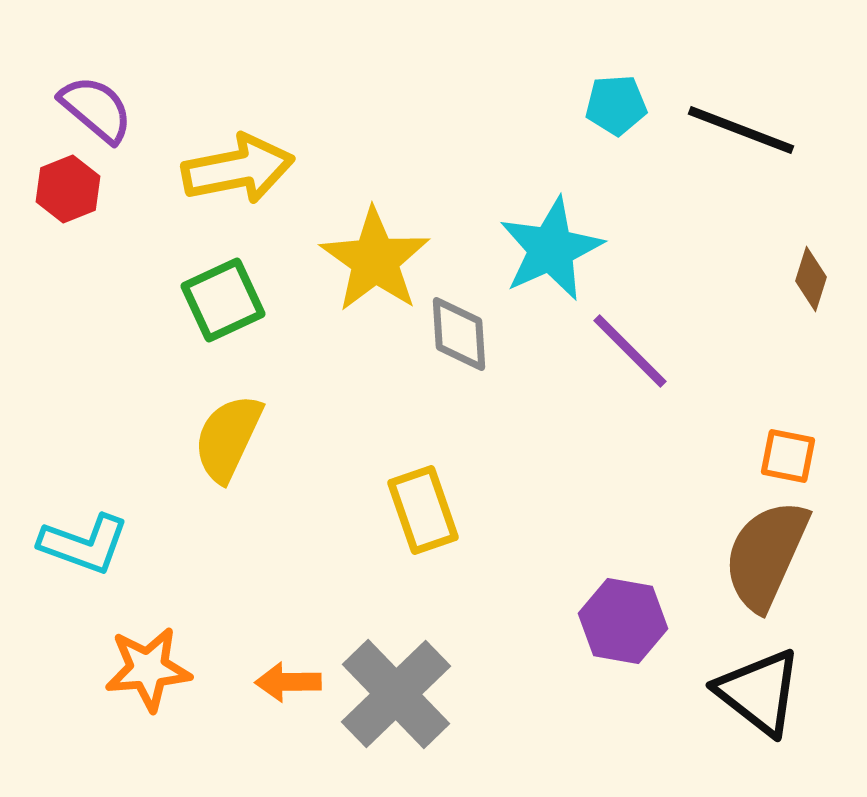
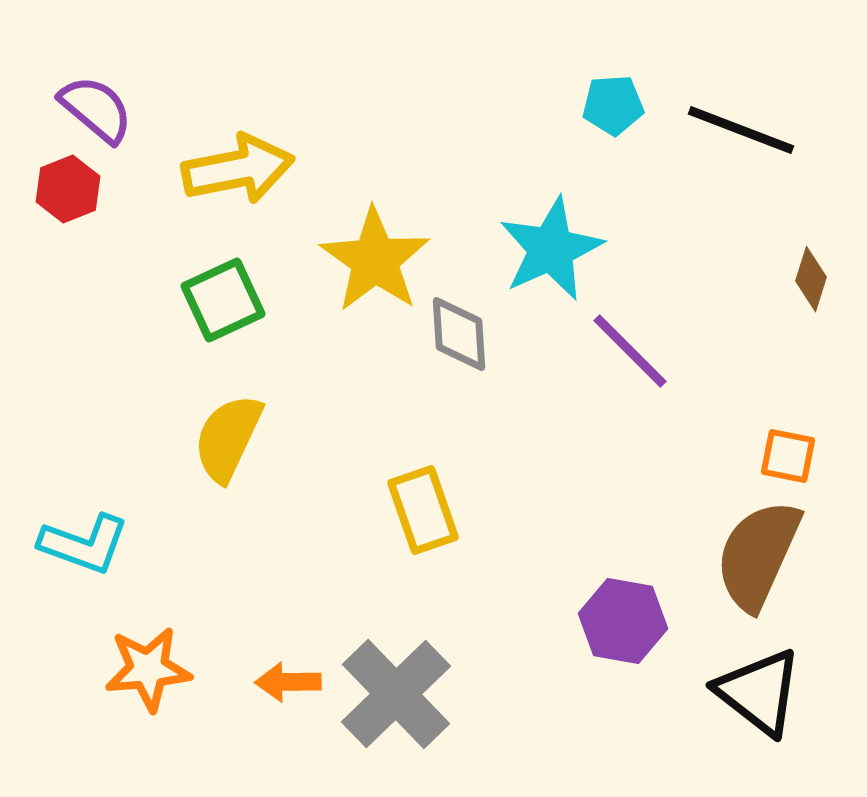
cyan pentagon: moved 3 px left
brown semicircle: moved 8 px left
